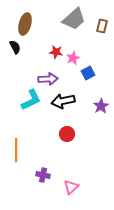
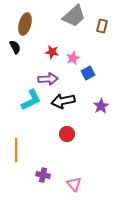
gray trapezoid: moved 3 px up
red star: moved 4 px left
pink triangle: moved 3 px right, 3 px up; rotated 28 degrees counterclockwise
